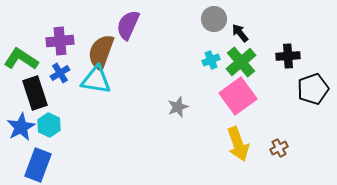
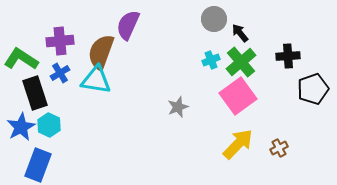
yellow arrow: rotated 116 degrees counterclockwise
